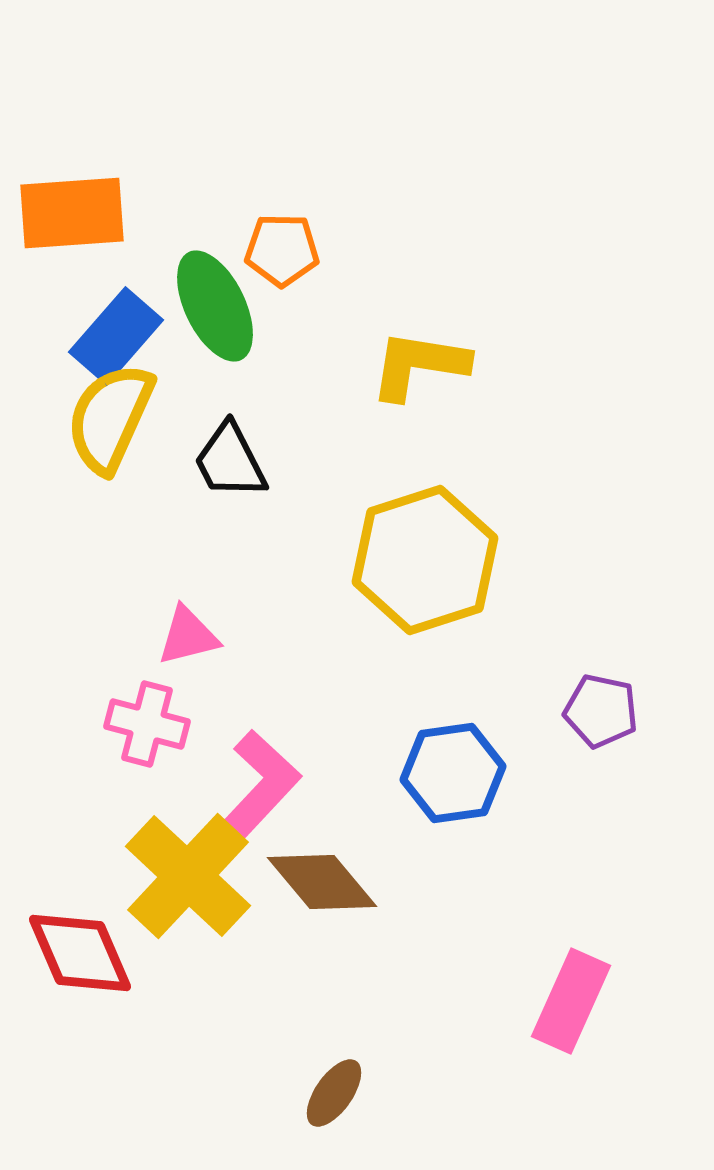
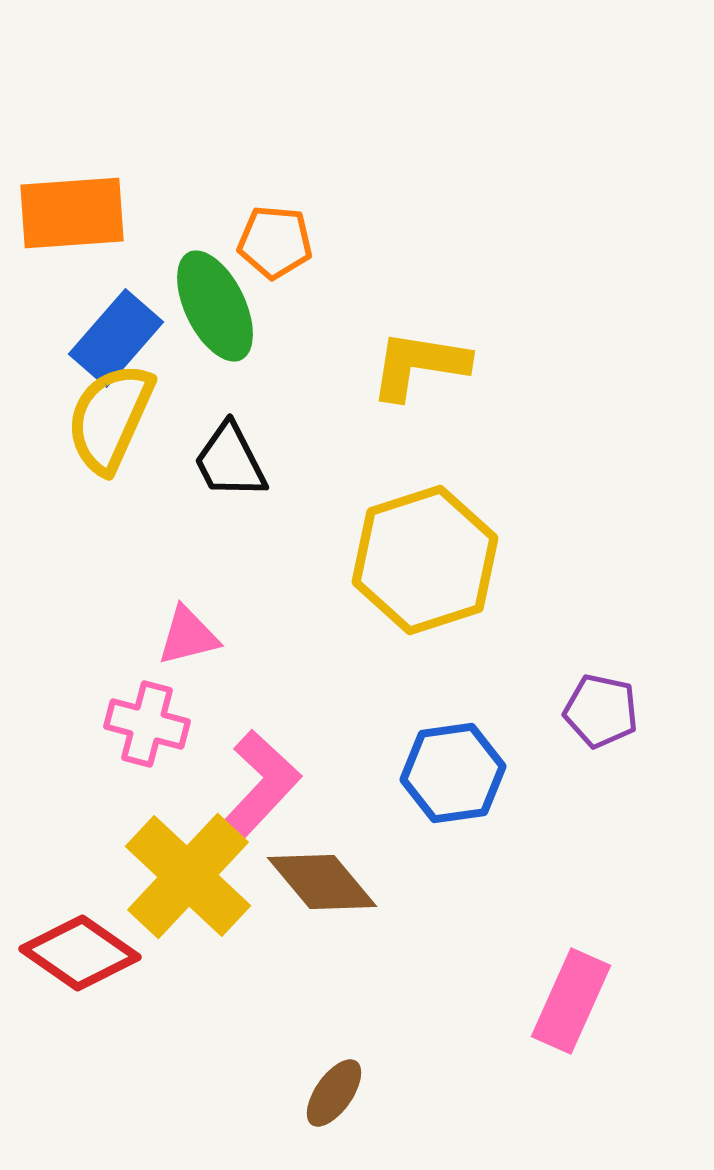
orange pentagon: moved 7 px left, 8 px up; rotated 4 degrees clockwise
blue rectangle: moved 2 px down
red diamond: rotated 32 degrees counterclockwise
